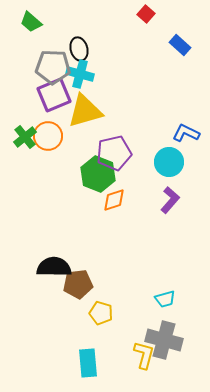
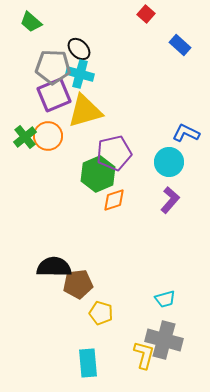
black ellipse: rotated 30 degrees counterclockwise
green hexagon: rotated 16 degrees clockwise
